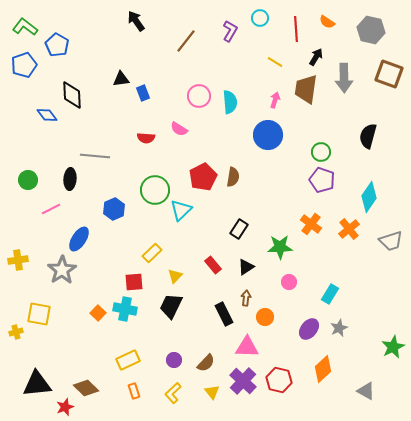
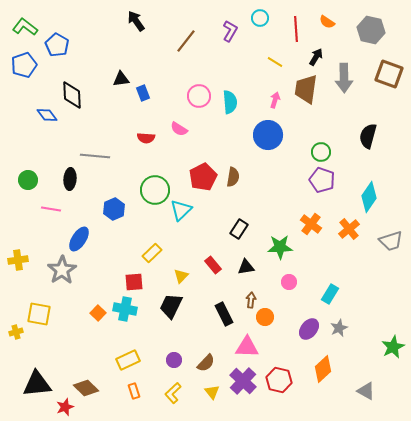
pink line at (51, 209): rotated 36 degrees clockwise
black triangle at (246, 267): rotated 24 degrees clockwise
yellow triangle at (175, 276): moved 6 px right
brown arrow at (246, 298): moved 5 px right, 2 px down
